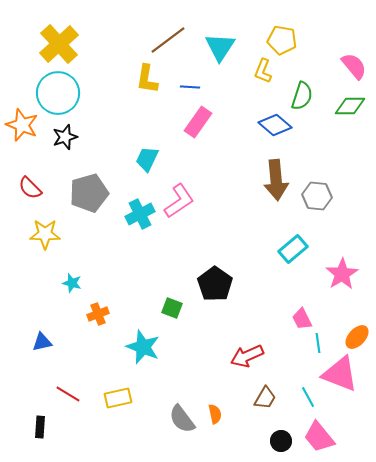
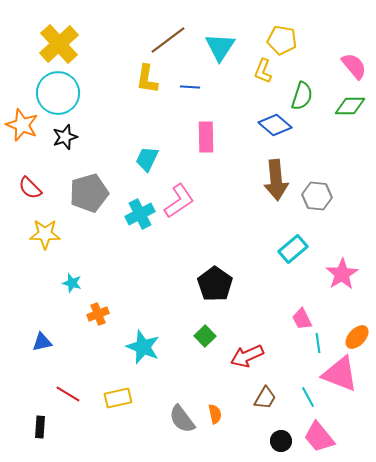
pink rectangle at (198, 122): moved 8 px right, 15 px down; rotated 36 degrees counterclockwise
green square at (172, 308): moved 33 px right, 28 px down; rotated 25 degrees clockwise
